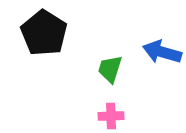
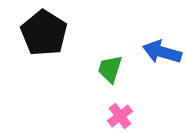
pink cross: moved 9 px right; rotated 35 degrees counterclockwise
